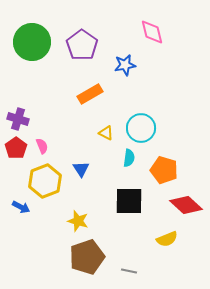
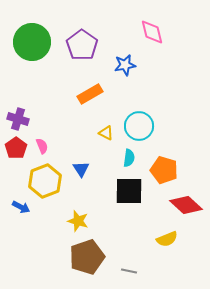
cyan circle: moved 2 px left, 2 px up
black square: moved 10 px up
